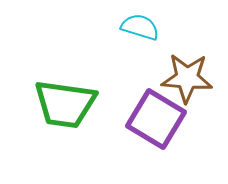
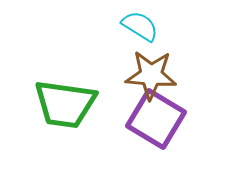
cyan semicircle: moved 1 px up; rotated 15 degrees clockwise
brown star: moved 36 px left, 3 px up
